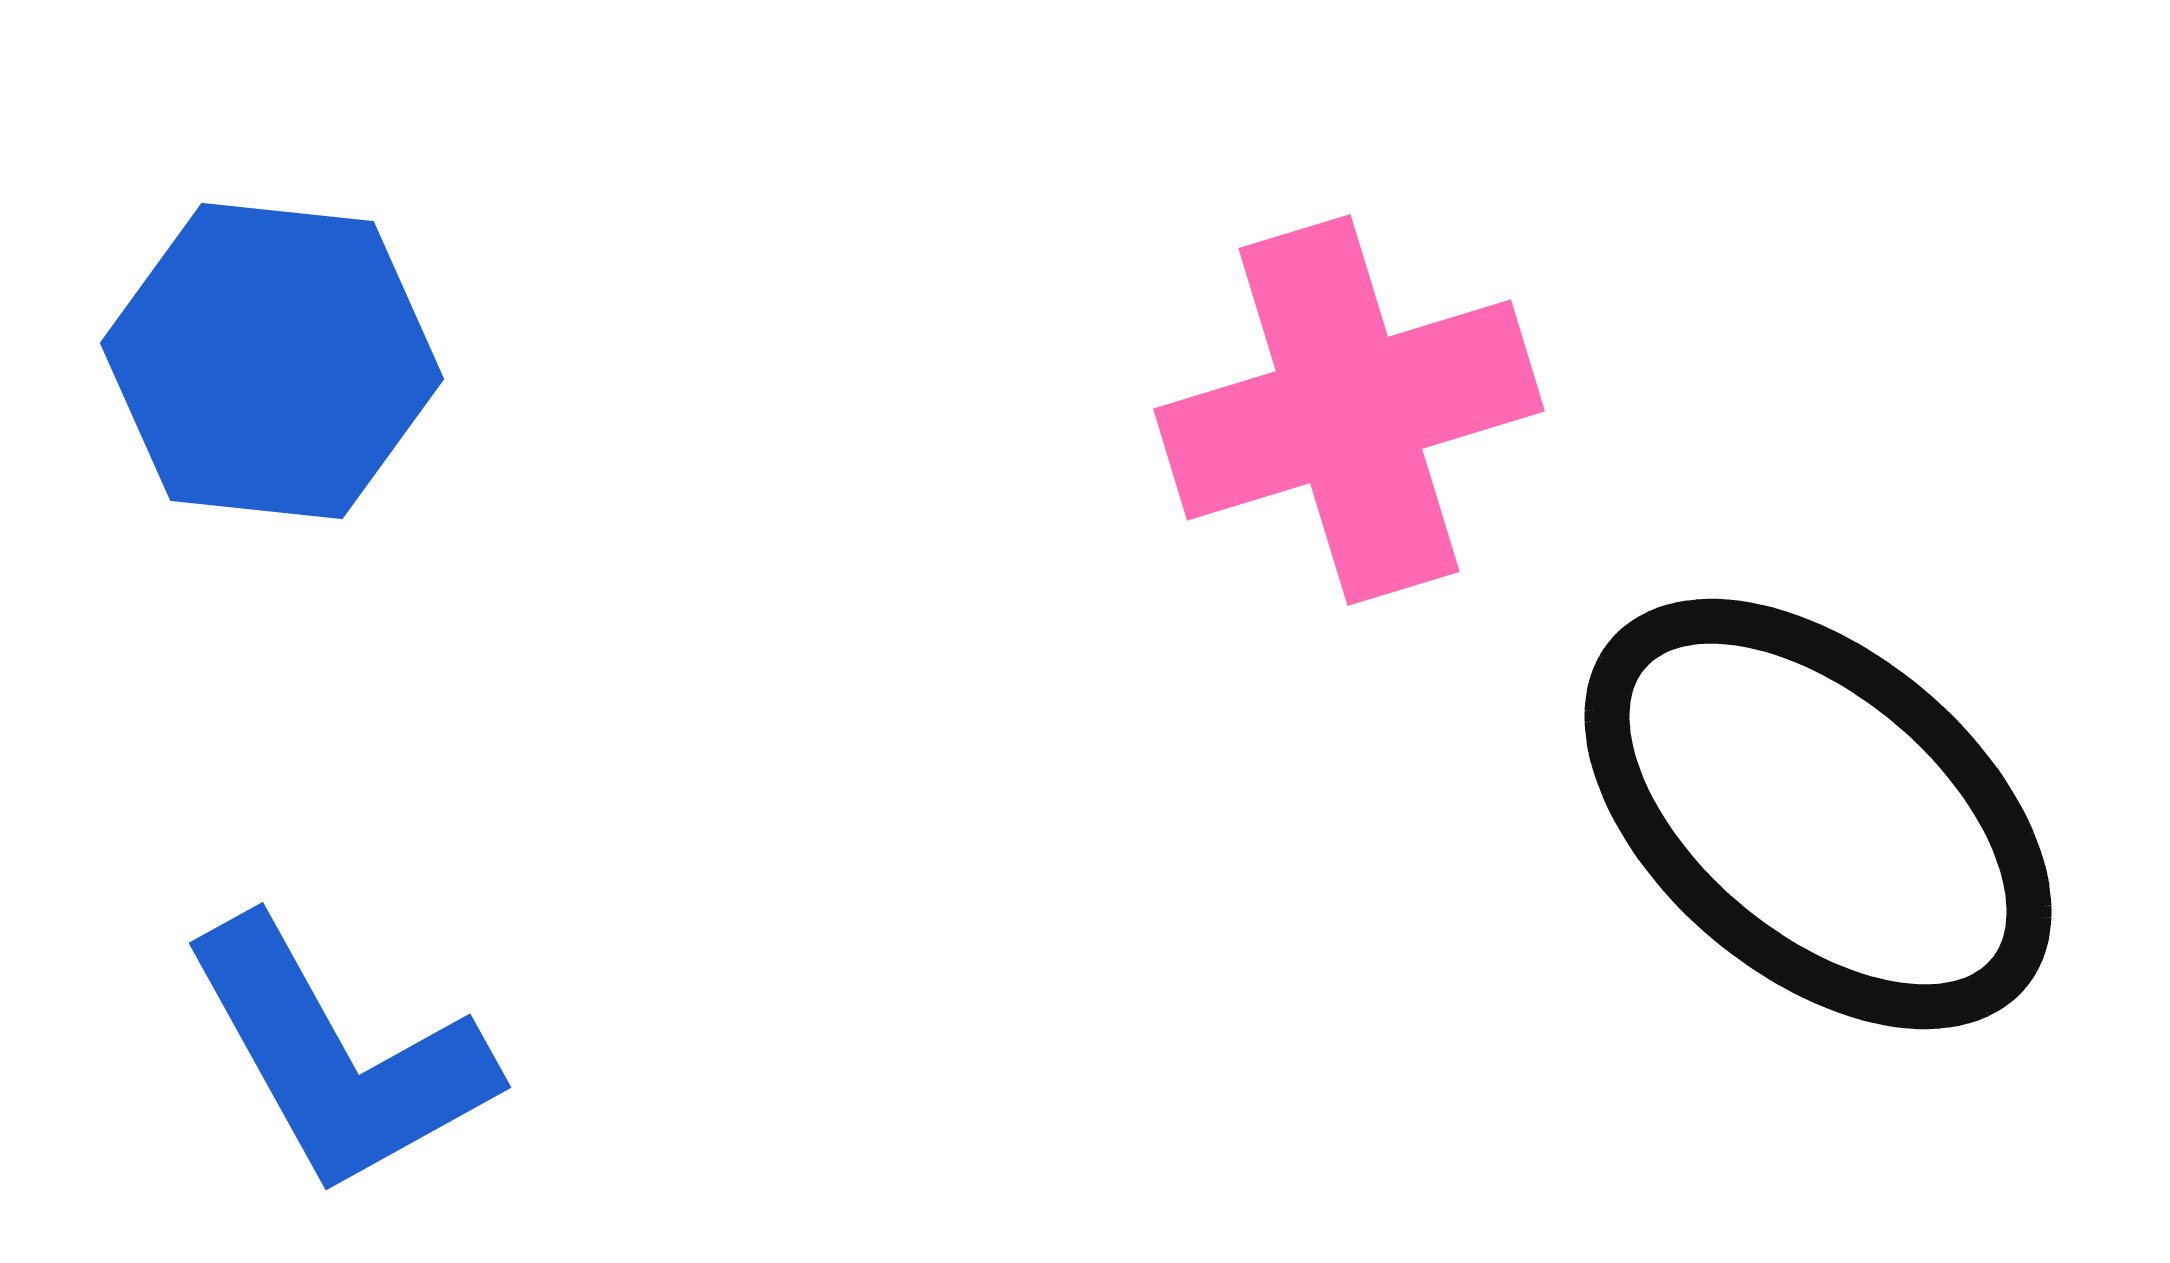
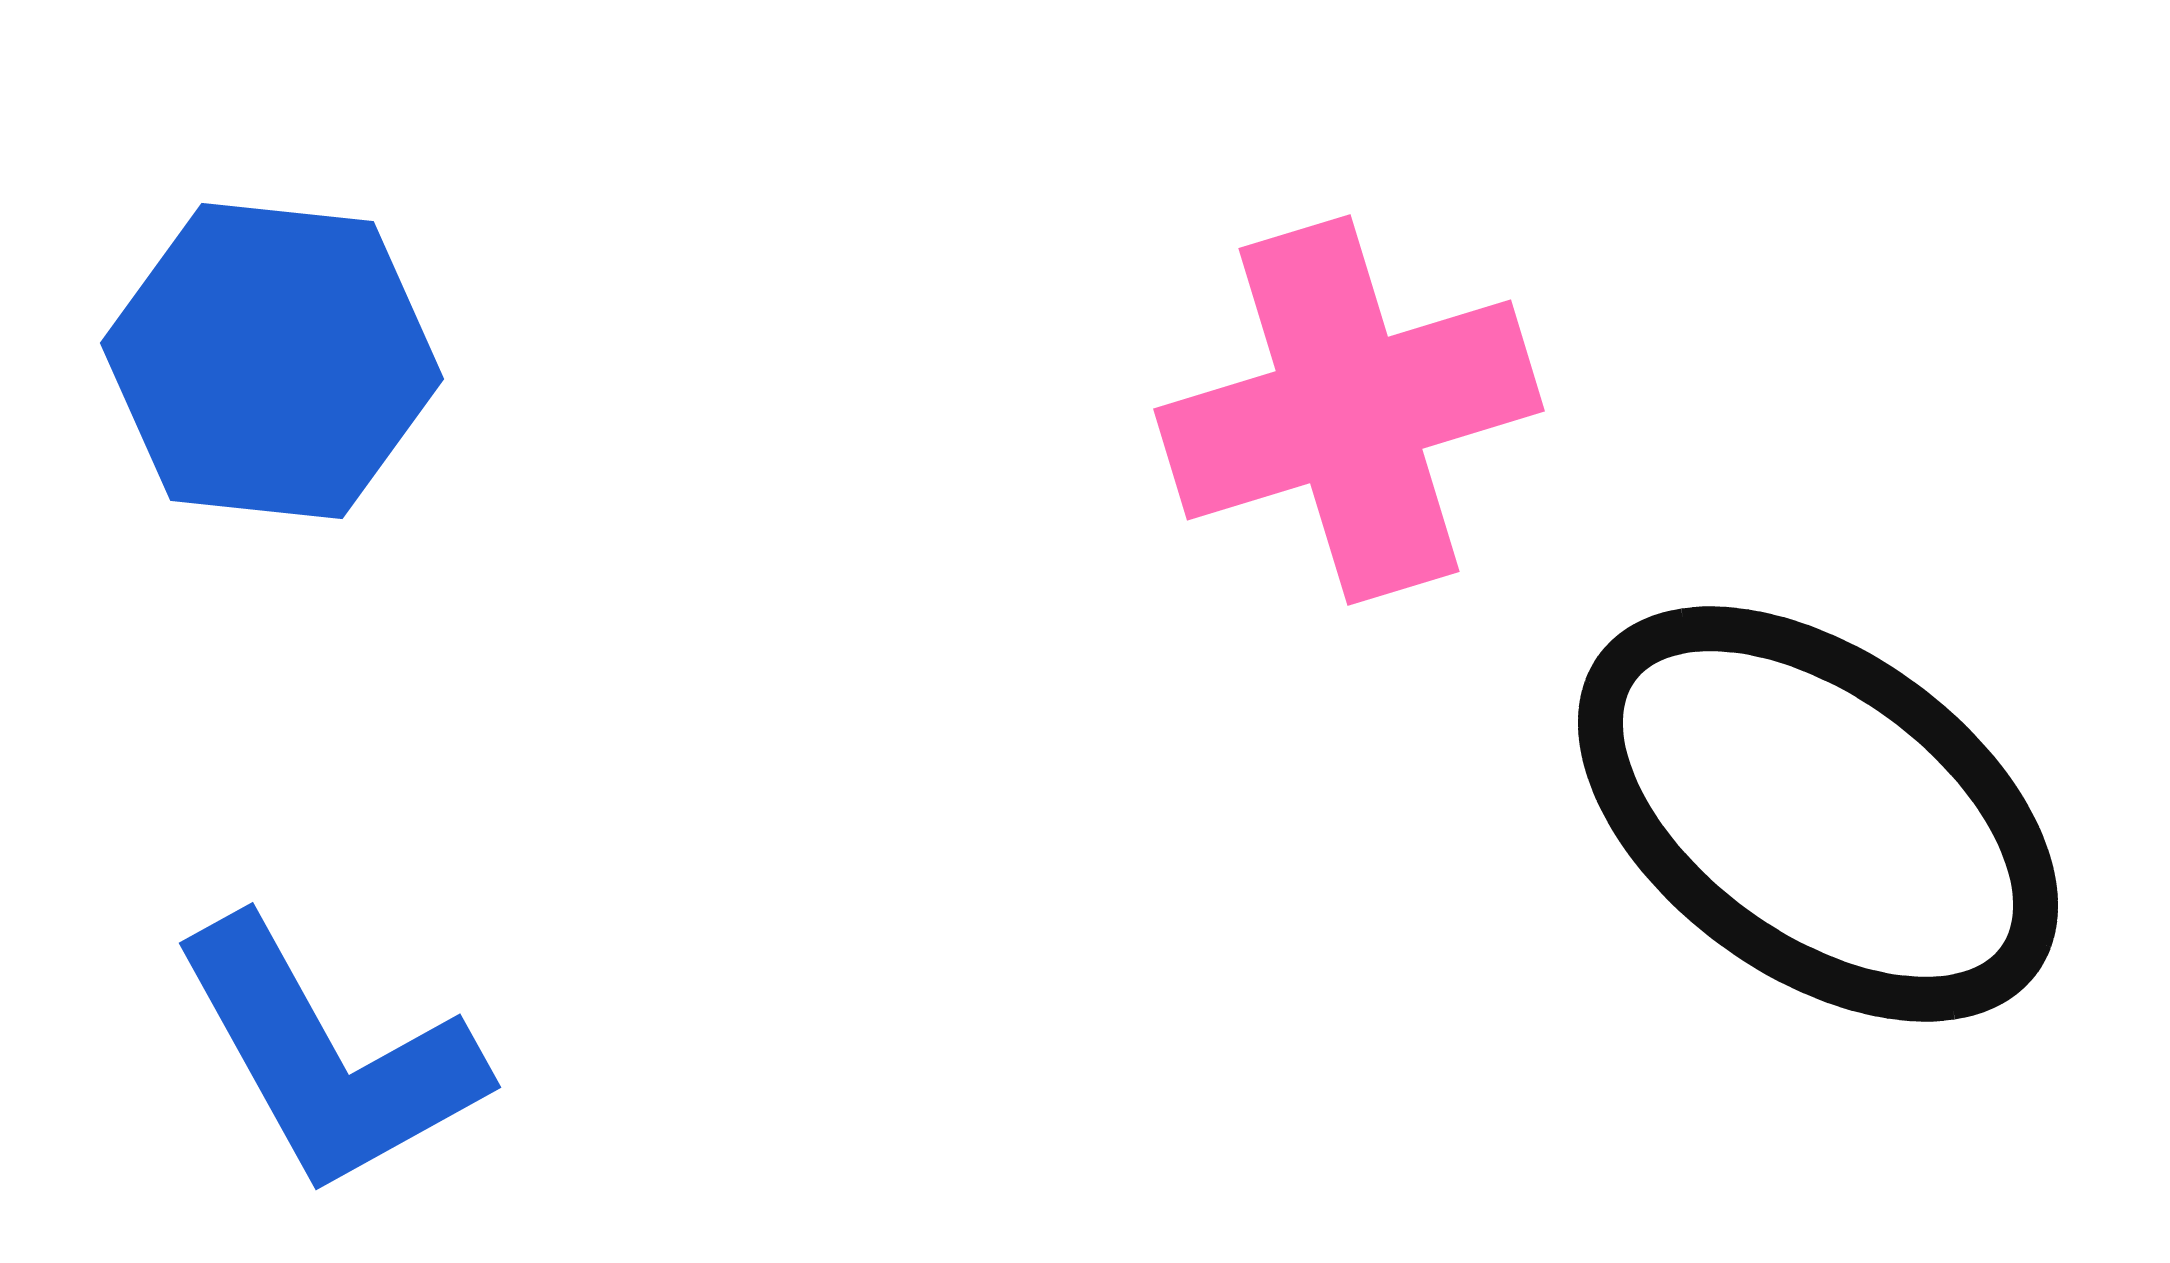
black ellipse: rotated 4 degrees counterclockwise
blue L-shape: moved 10 px left
